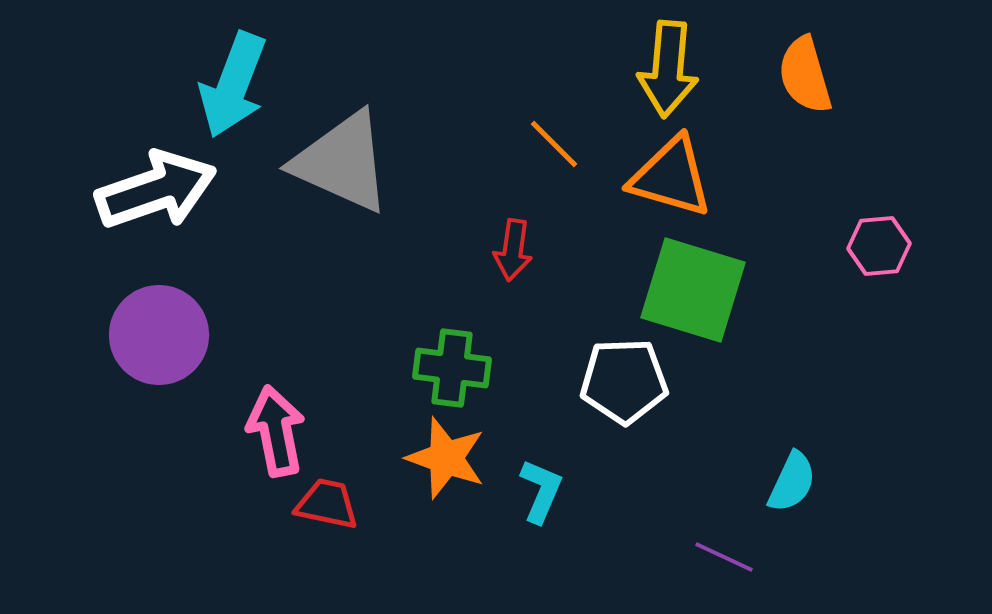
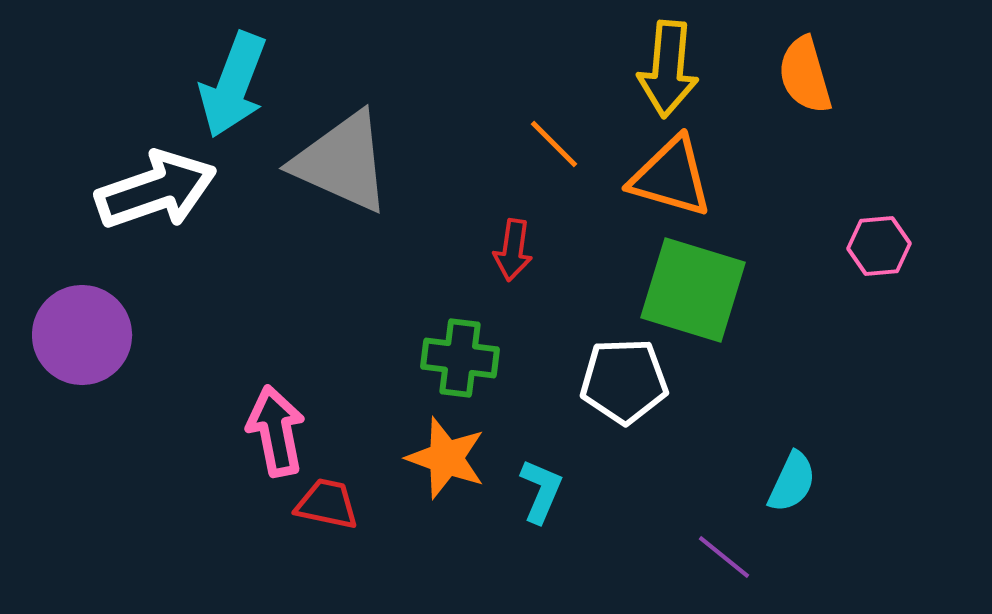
purple circle: moved 77 px left
green cross: moved 8 px right, 10 px up
purple line: rotated 14 degrees clockwise
